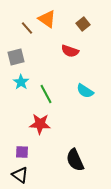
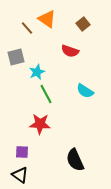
cyan star: moved 16 px right, 10 px up; rotated 14 degrees clockwise
